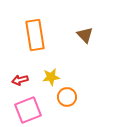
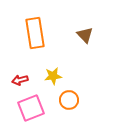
orange rectangle: moved 2 px up
yellow star: moved 2 px right, 1 px up
orange circle: moved 2 px right, 3 px down
pink square: moved 3 px right, 2 px up
